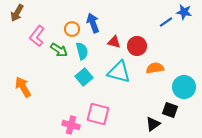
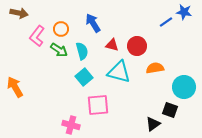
brown arrow: moved 2 px right; rotated 108 degrees counterclockwise
blue arrow: rotated 12 degrees counterclockwise
orange circle: moved 11 px left
red triangle: moved 2 px left, 3 px down
orange arrow: moved 8 px left
pink square: moved 9 px up; rotated 20 degrees counterclockwise
